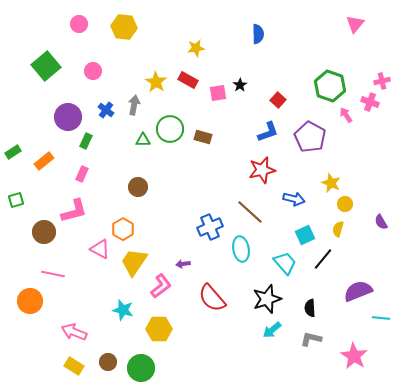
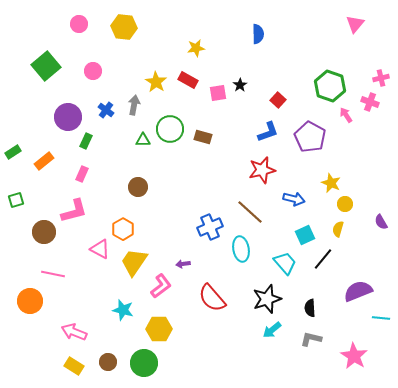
pink cross at (382, 81): moved 1 px left, 3 px up
green circle at (141, 368): moved 3 px right, 5 px up
